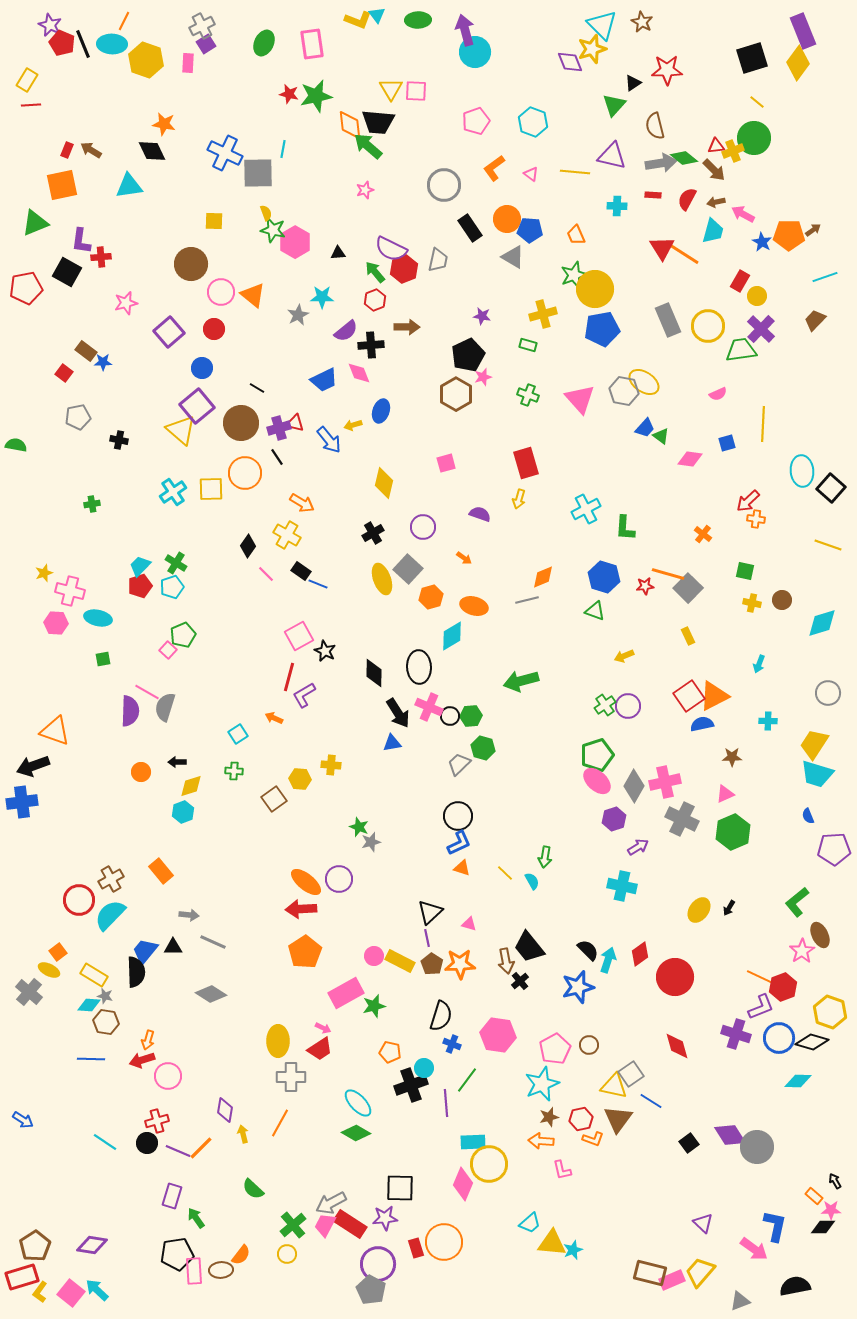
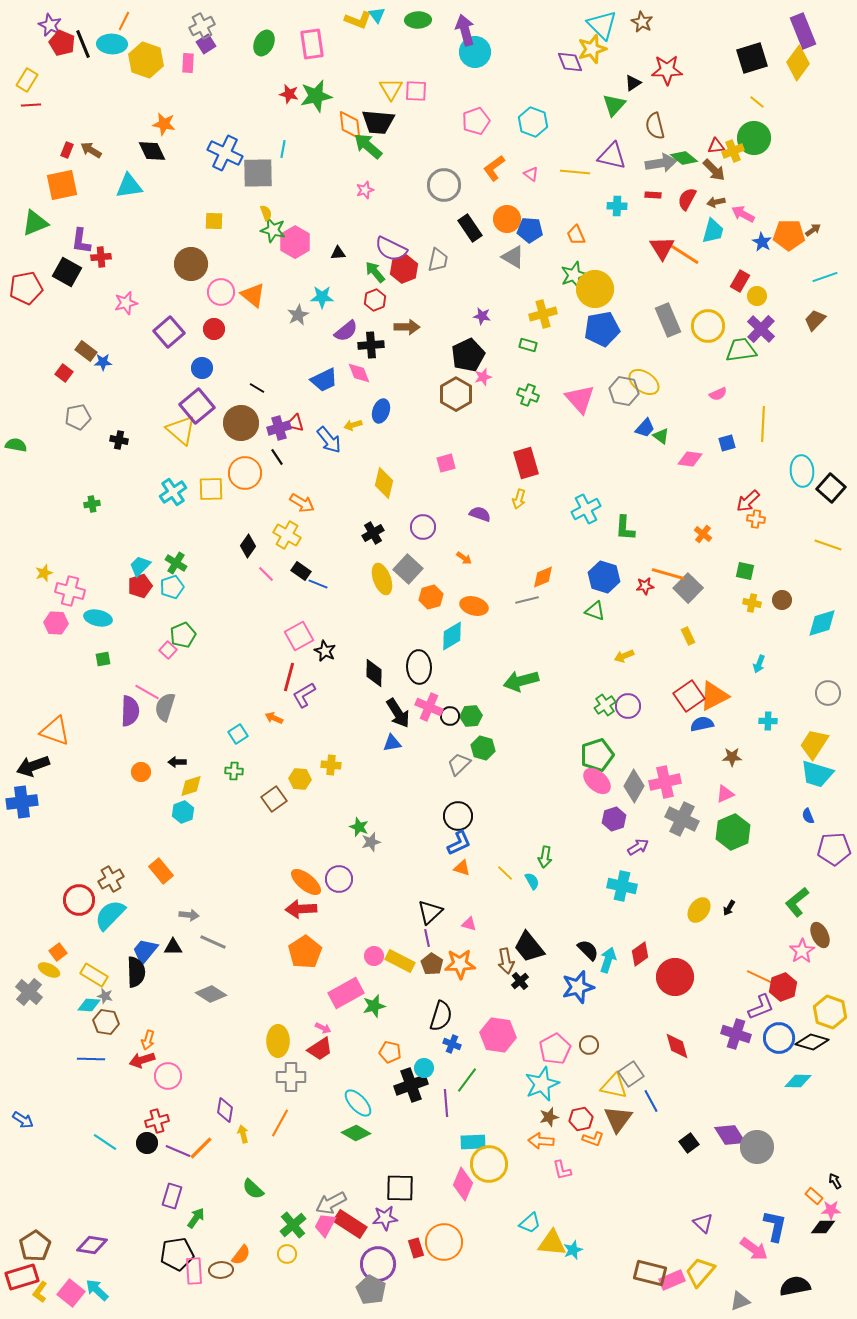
blue line at (651, 1101): rotated 30 degrees clockwise
green arrow at (196, 1218): rotated 70 degrees clockwise
